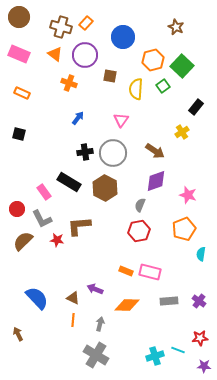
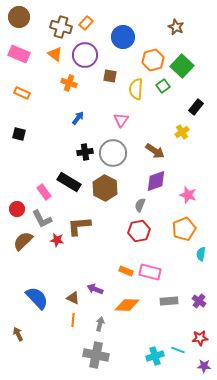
gray cross at (96, 355): rotated 20 degrees counterclockwise
